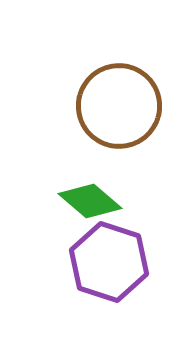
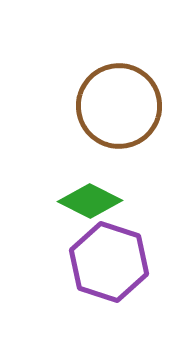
green diamond: rotated 14 degrees counterclockwise
